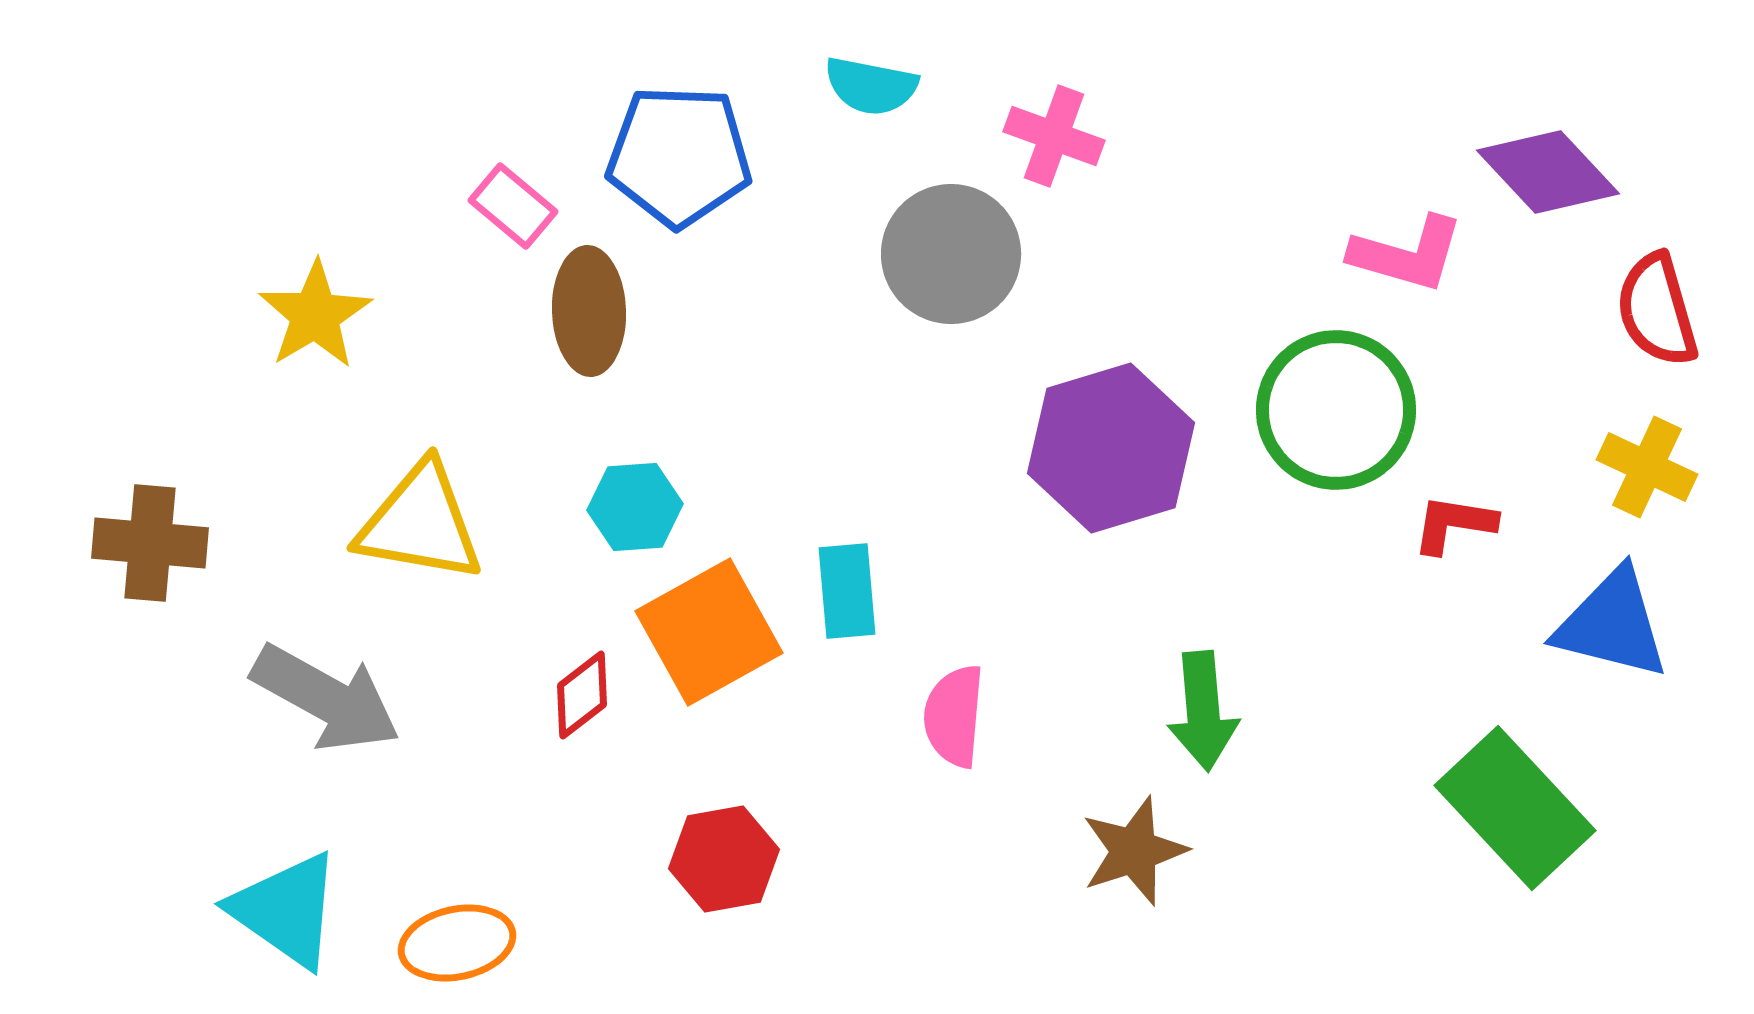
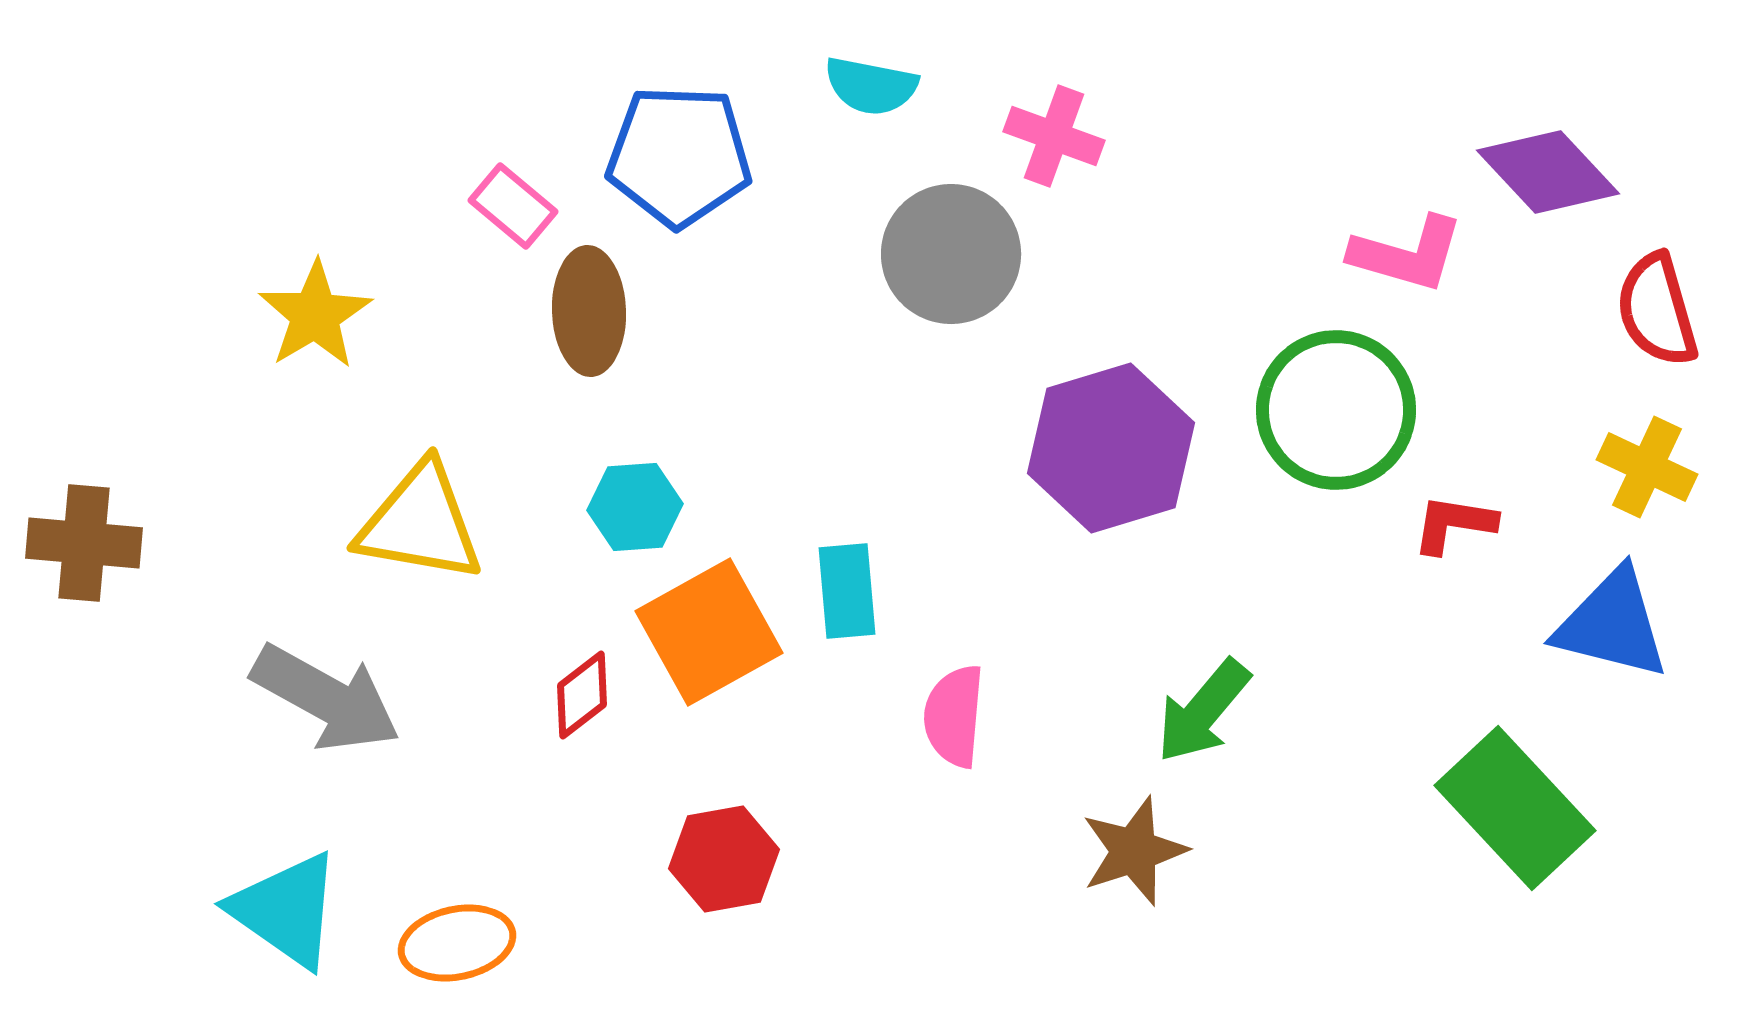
brown cross: moved 66 px left
green arrow: rotated 45 degrees clockwise
